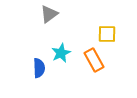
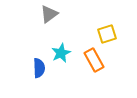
yellow square: rotated 18 degrees counterclockwise
